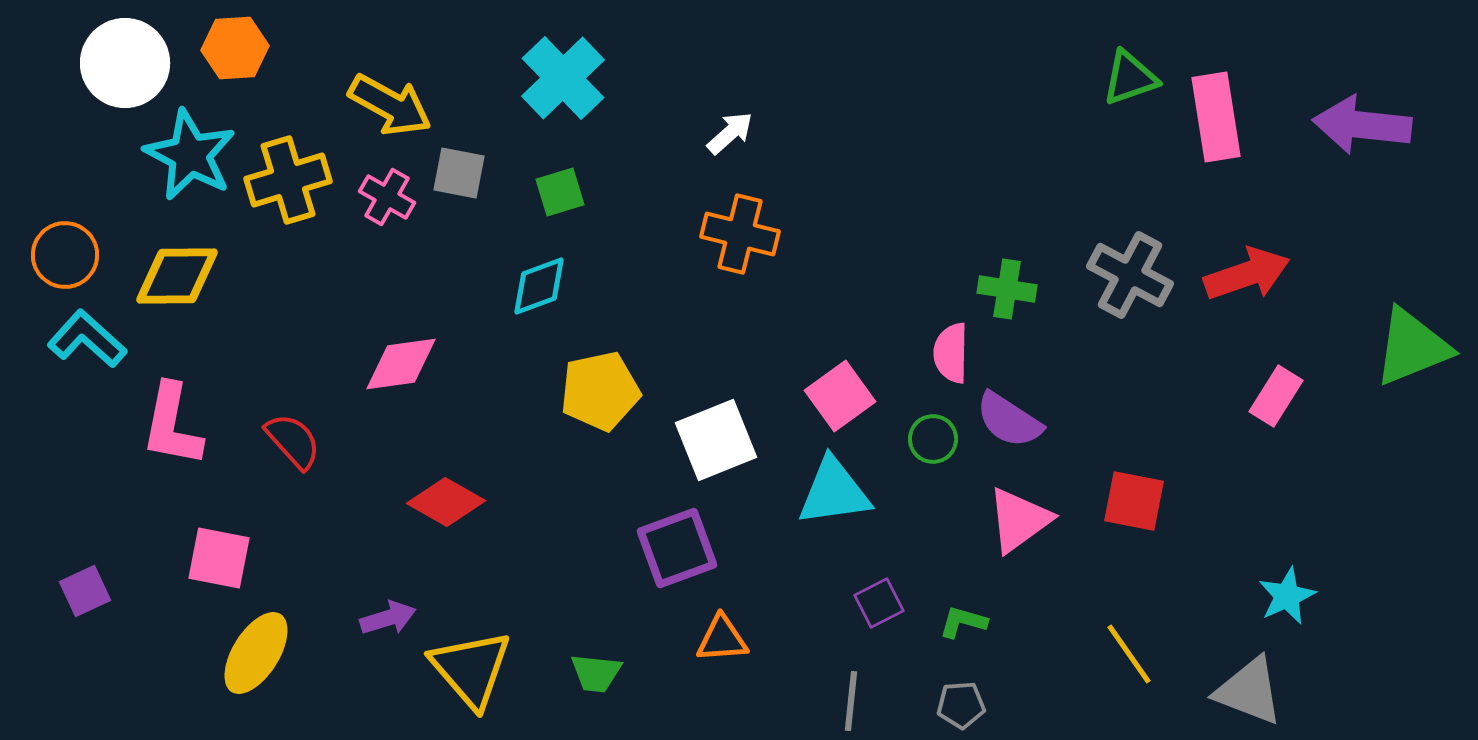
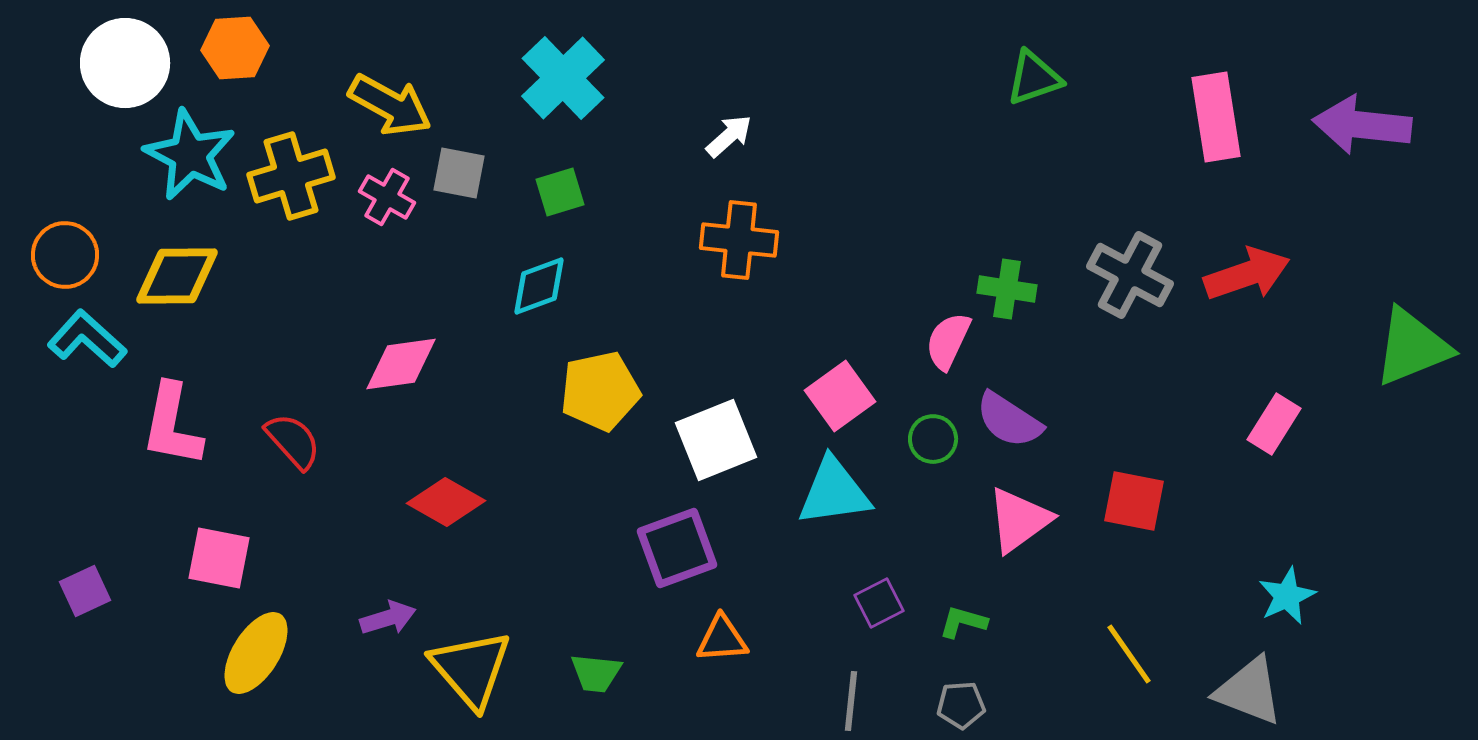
green triangle at (1130, 78): moved 96 px left
white arrow at (730, 133): moved 1 px left, 3 px down
yellow cross at (288, 180): moved 3 px right, 4 px up
orange cross at (740, 234): moved 1 px left, 6 px down; rotated 8 degrees counterclockwise
pink semicircle at (951, 353): moved 3 px left, 12 px up; rotated 24 degrees clockwise
pink rectangle at (1276, 396): moved 2 px left, 28 px down
